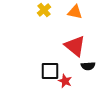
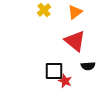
orange triangle: rotated 49 degrees counterclockwise
red triangle: moved 5 px up
black square: moved 4 px right
